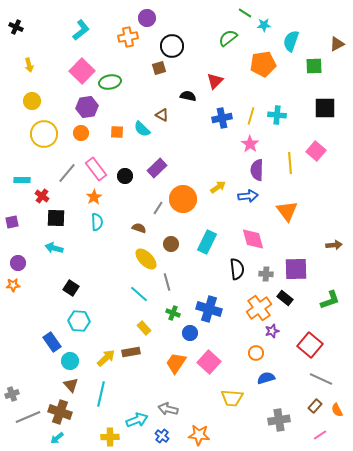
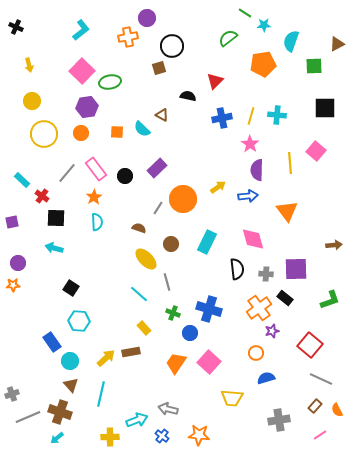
cyan rectangle at (22, 180): rotated 42 degrees clockwise
